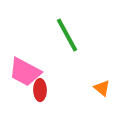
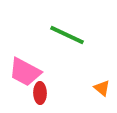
green line: rotated 36 degrees counterclockwise
red ellipse: moved 3 px down
